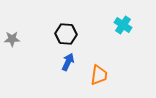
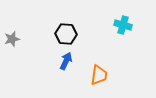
cyan cross: rotated 18 degrees counterclockwise
gray star: rotated 14 degrees counterclockwise
blue arrow: moved 2 px left, 1 px up
